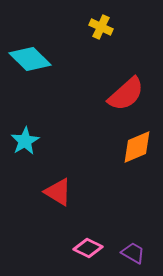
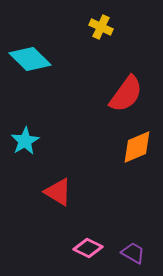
red semicircle: rotated 12 degrees counterclockwise
